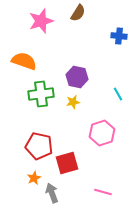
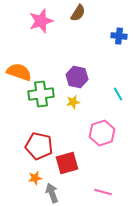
orange semicircle: moved 5 px left, 11 px down
orange star: moved 1 px right; rotated 16 degrees clockwise
